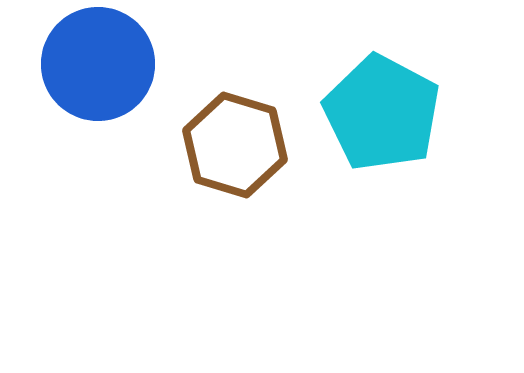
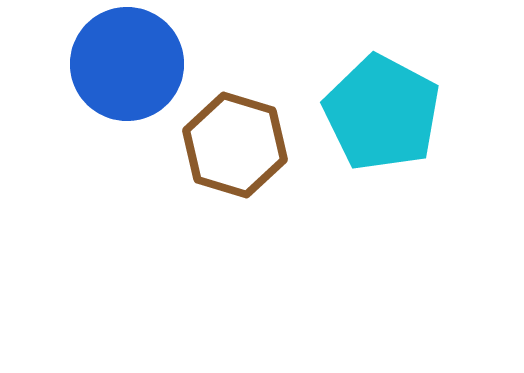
blue circle: moved 29 px right
